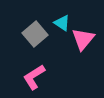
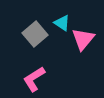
pink L-shape: moved 2 px down
